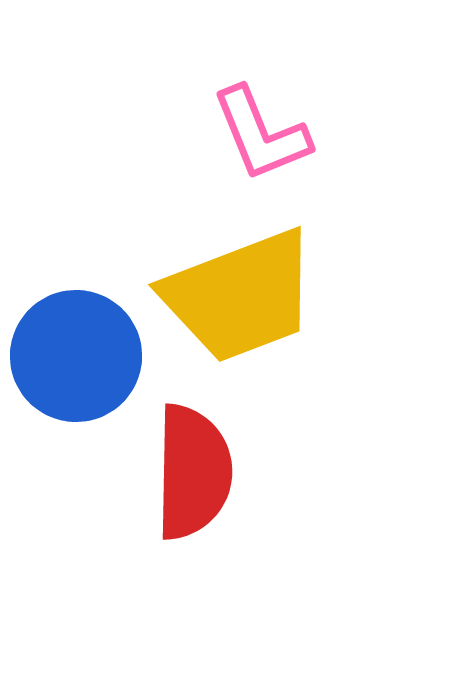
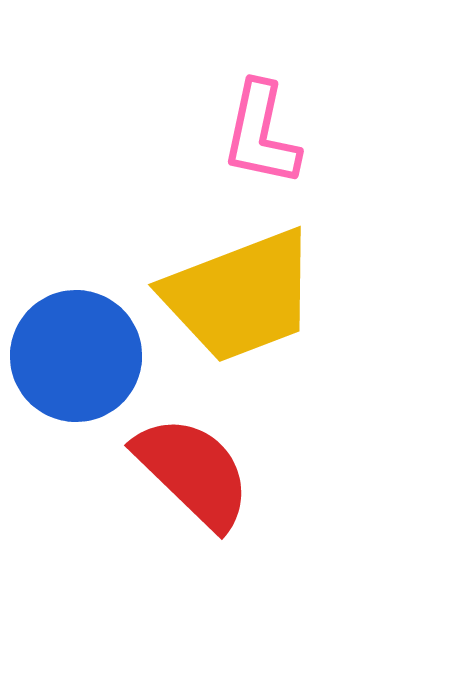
pink L-shape: rotated 34 degrees clockwise
red semicircle: rotated 47 degrees counterclockwise
